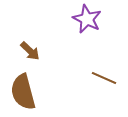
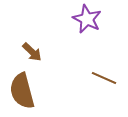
brown arrow: moved 2 px right, 1 px down
brown semicircle: moved 1 px left, 1 px up
